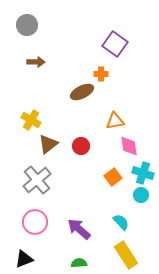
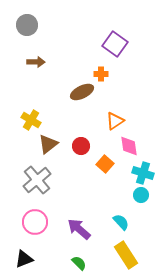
orange triangle: rotated 24 degrees counterclockwise
orange square: moved 8 px left, 13 px up; rotated 12 degrees counterclockwise
green semicircle: rotated 49 degrees clockwise
